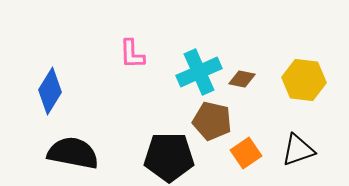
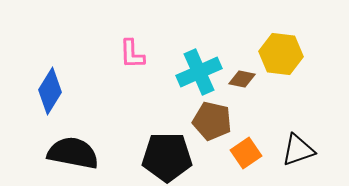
yellow hexagon: moved 23 px left, 26 px up
black pentagon: moved 2 px left
